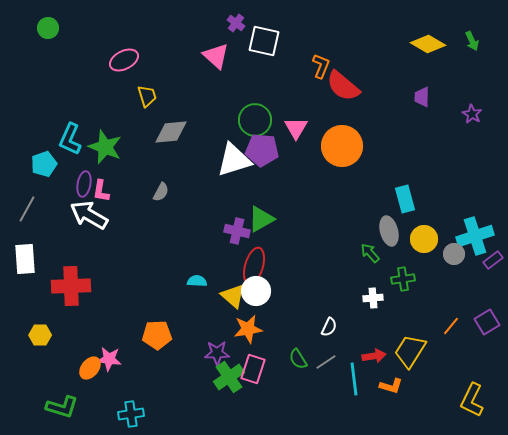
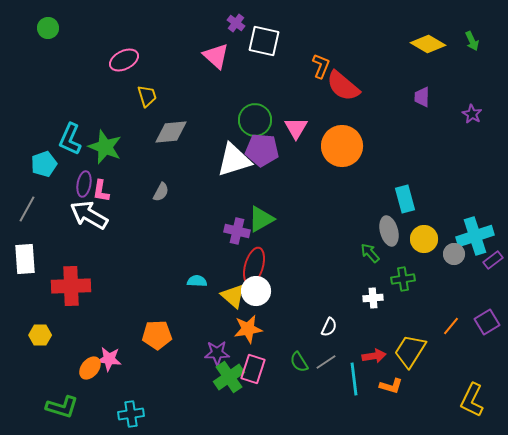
green semicircle at (298, 359): moved 1 px right, 3 px down
